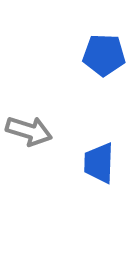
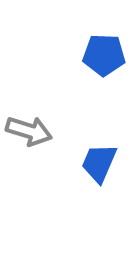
blue trapezoid: rotated 21 degrees clockwise
